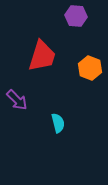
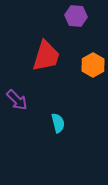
red trapezoid: moved 4 px right
orange hexagon: moved 3 px right, 3 px up; rotated 10 degrees clockwise
